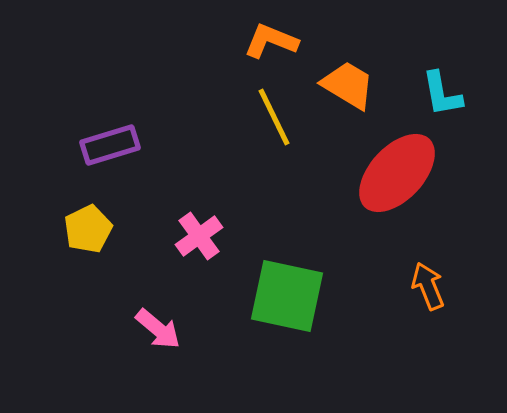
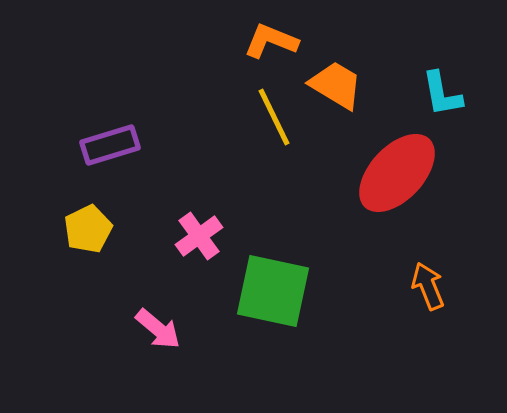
orange trapezoid: moved 12 px left
green square: moved 14 px left, 5 px up
